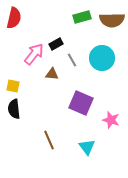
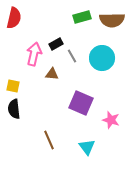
pink arrow: rotated 25 degrees counterclockwise
gray line: moved 4 px up
